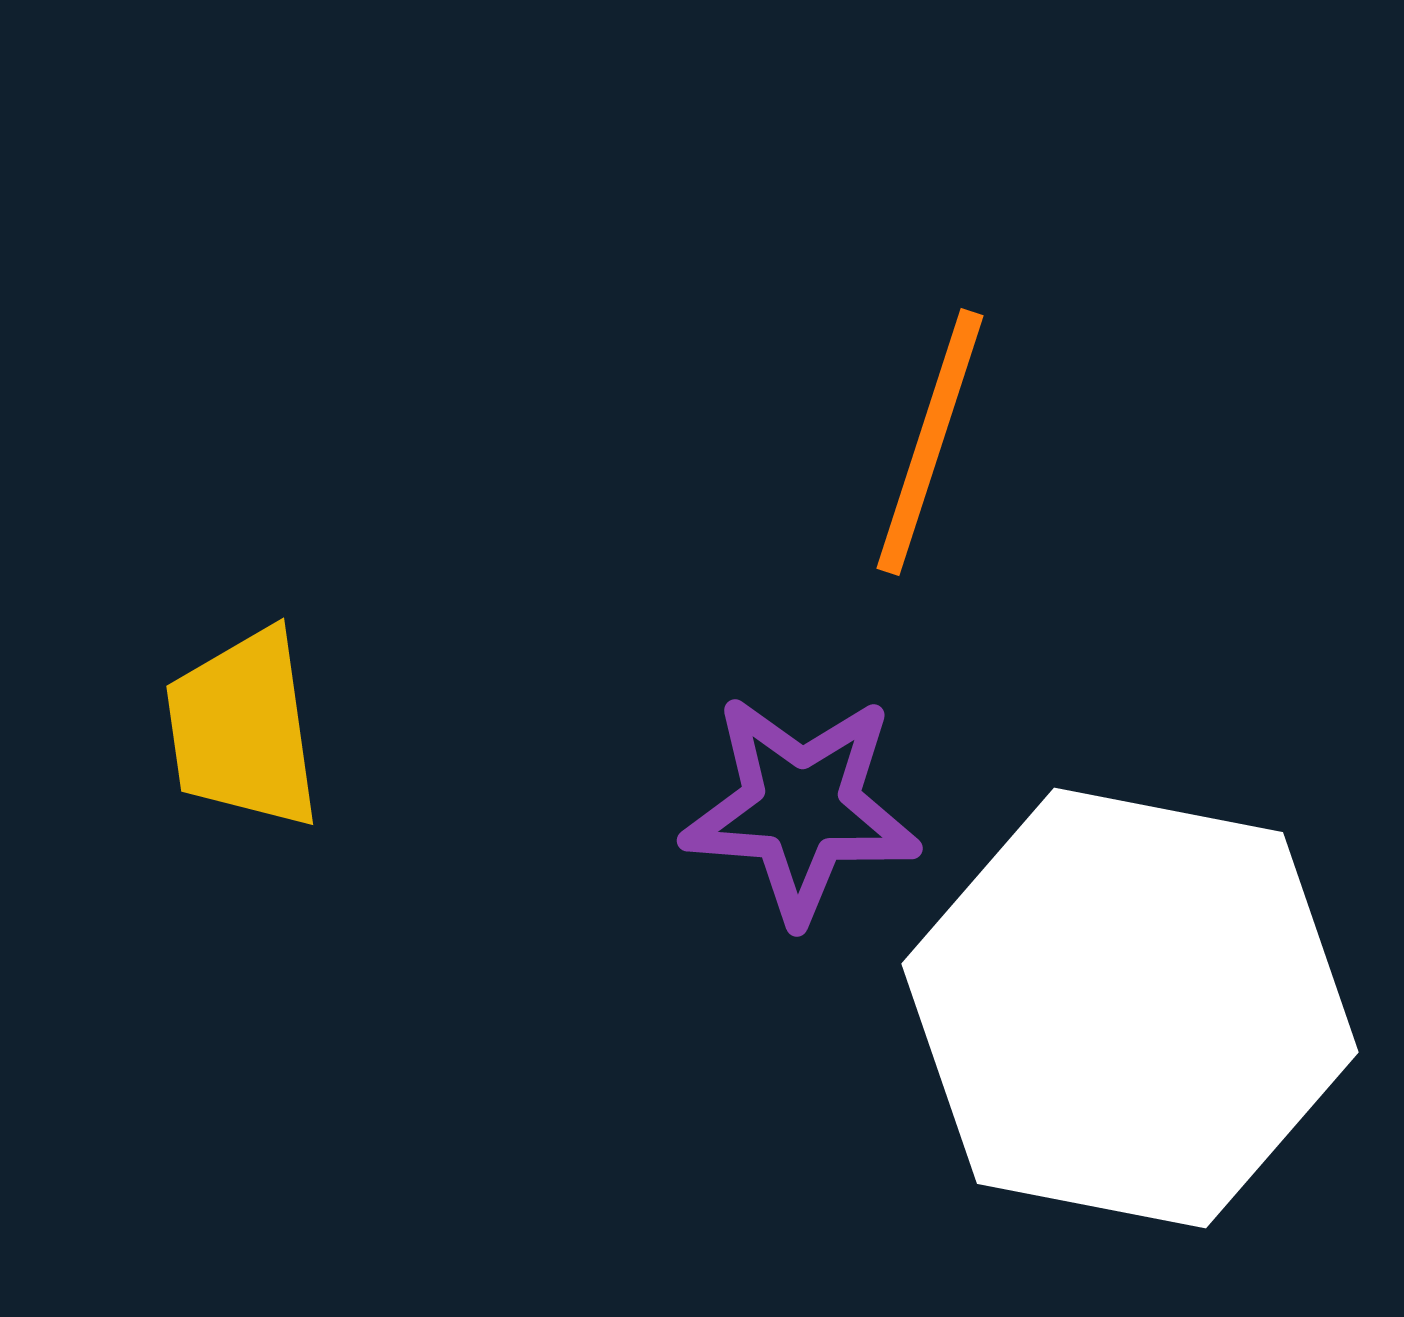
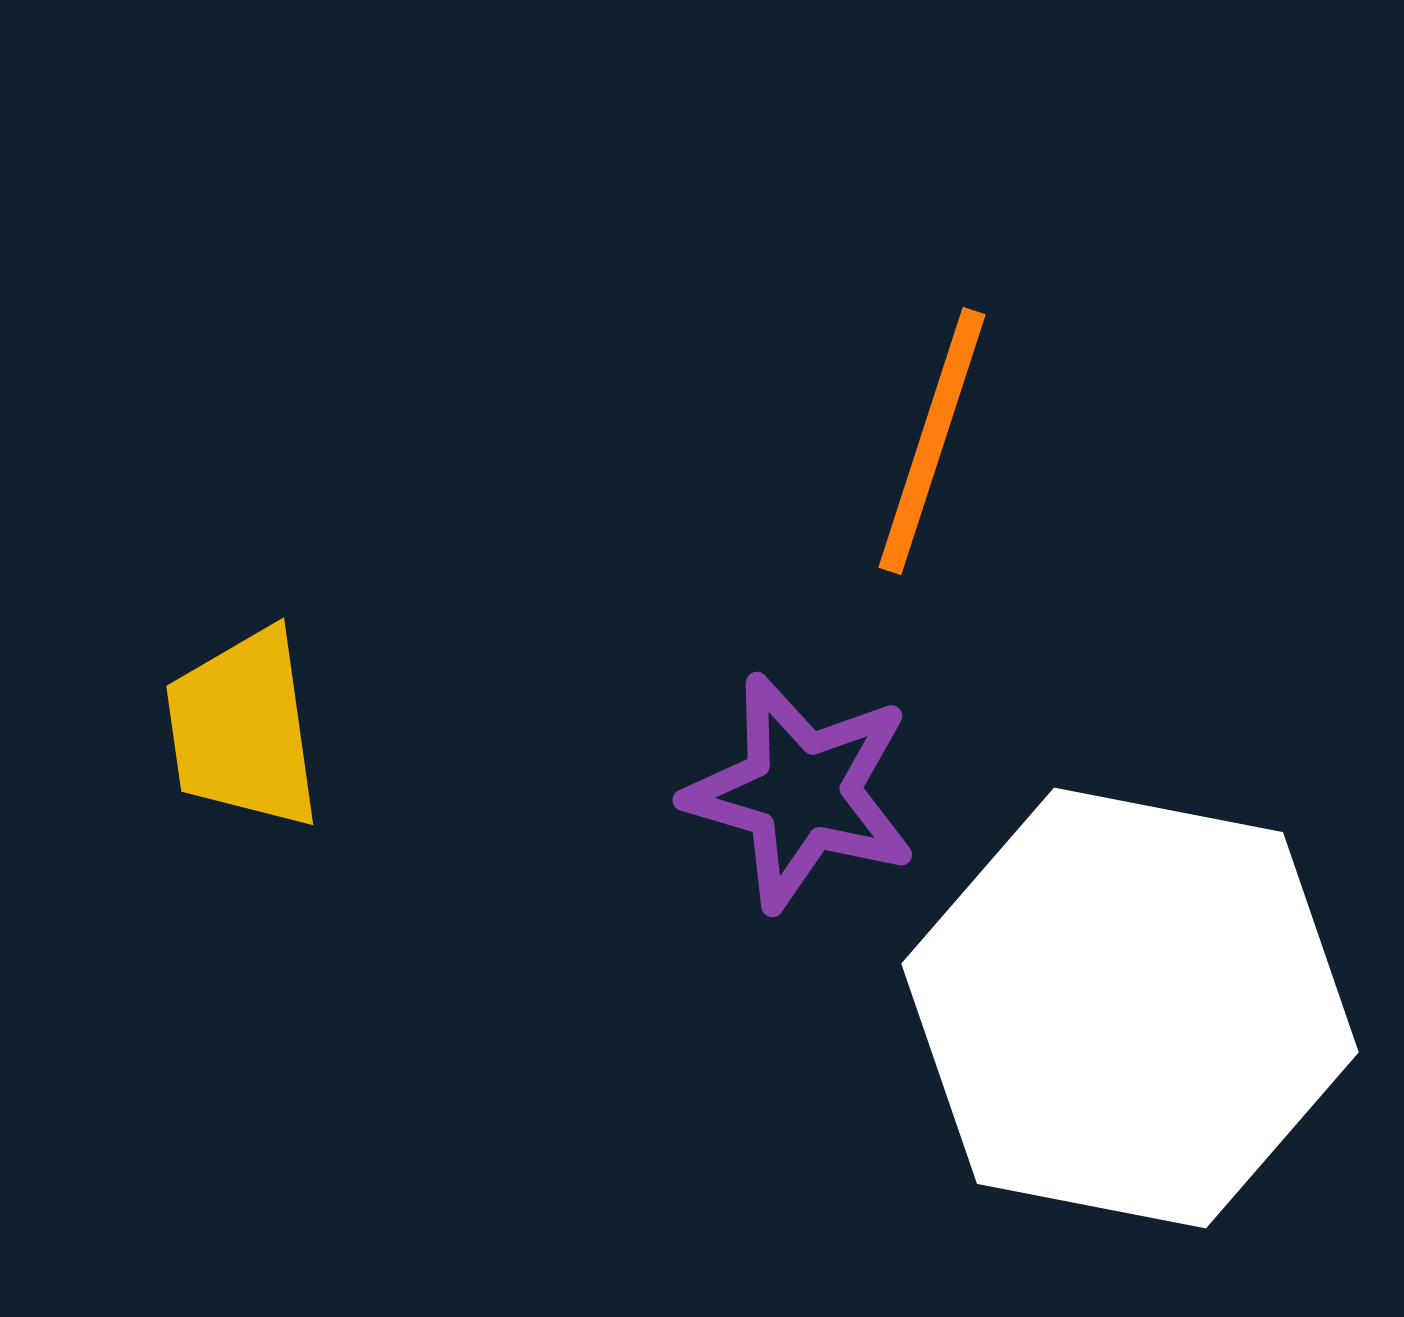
orange line: moved 2 px right, 1 px up
purple star: moved 16 px up; rotated 12 degrees clockwise
